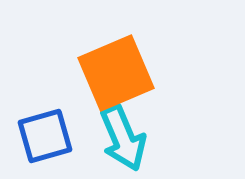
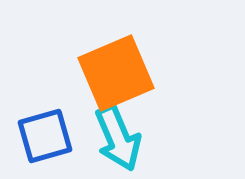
cyan arrow: moved 5 px left
